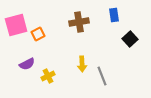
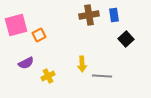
brown cross: moved 10 px right, 7 px up
orange square: moved 1 px right, 1 px down
black square: moved 4 px left
purple semicircle: moved 1 px left, 1 px up
gray line: rotated 66 degrees counterclockwise
